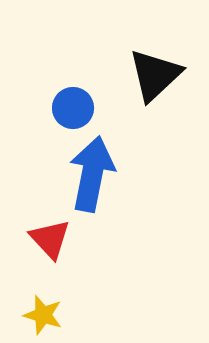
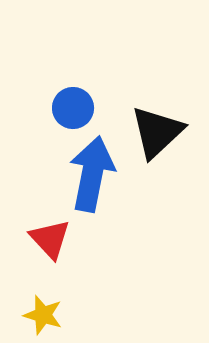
black triangle: moved 2 px right, 57 px down
